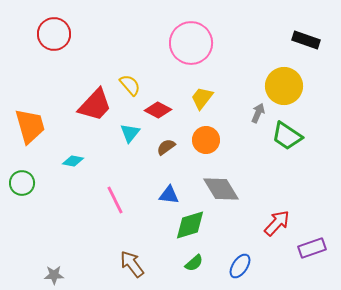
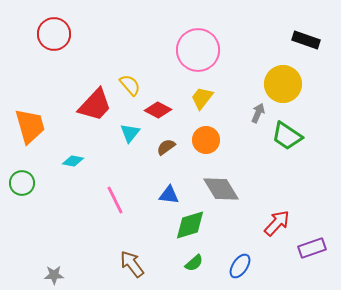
pink circle: moved 7 px right, 7 px down
yellow circle: moved 1 px left, 2 px up
